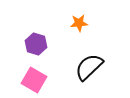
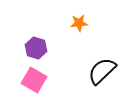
purple hexagon: moved 4 px down
black semicircle: moved 13 px right, 4 px down
